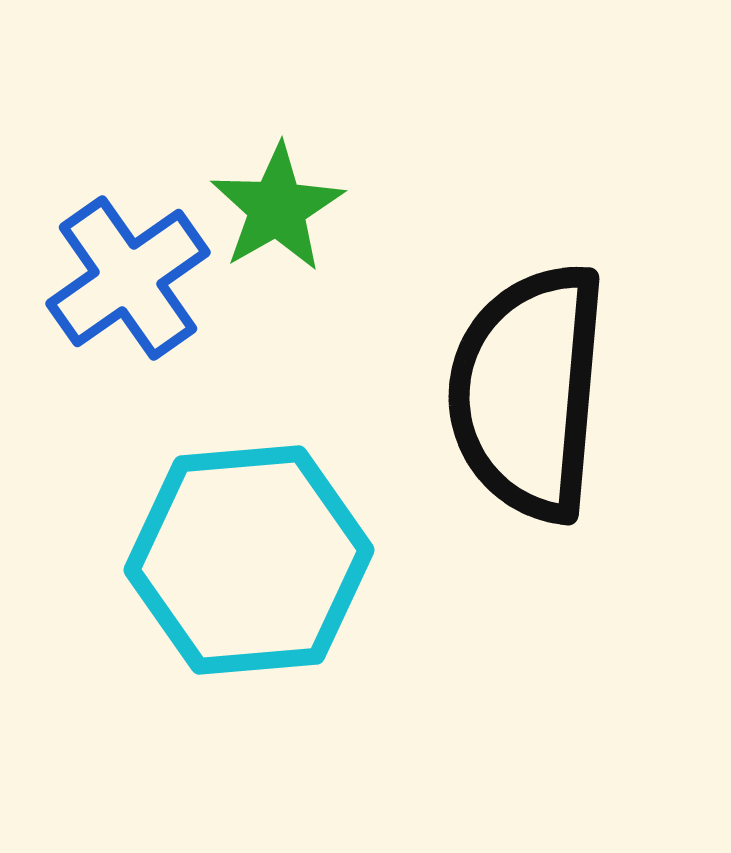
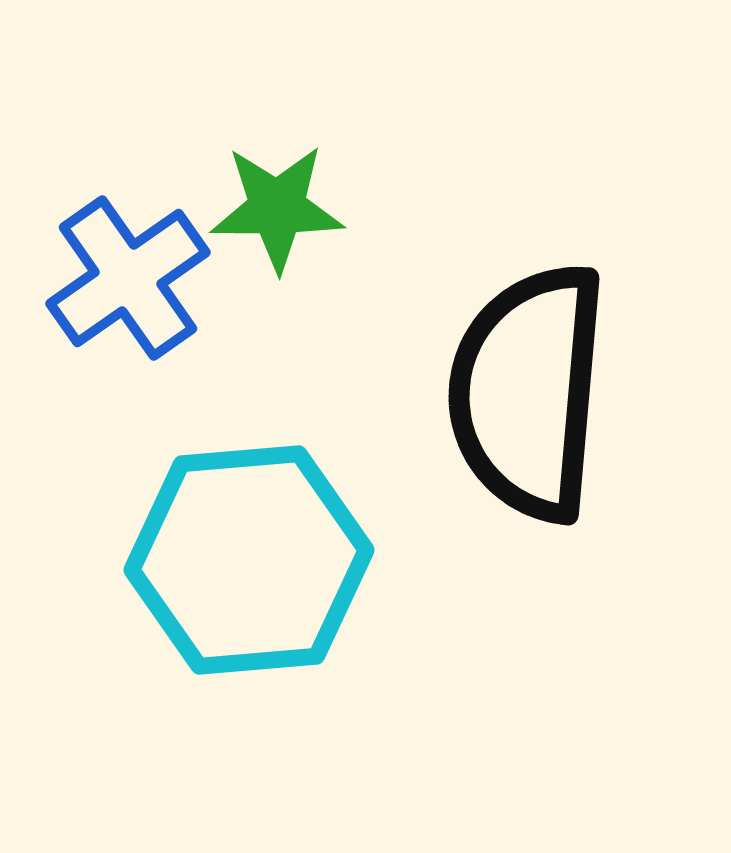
green star: rotated 30 degrees clockwise
